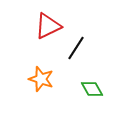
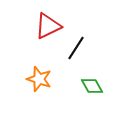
orange star: moved 2 px left
green diamond: moved 3 px up
